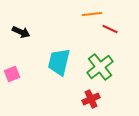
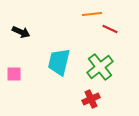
pink square: moved 2 px right; rotated 21 degrees clockwise
